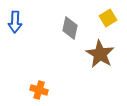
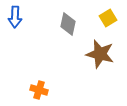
blue arrow: moved 5 px up
gray diamond: moved 2 px left, 4 px up
brown star: rotated 16 degrees counterclockwise
